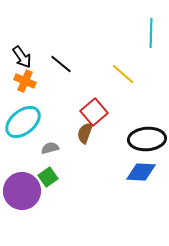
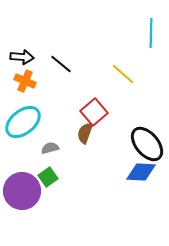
black arrow: rotated 50 degrees counterclockwise
black ellipse: moved 5 px down; rotated 54 degrees clockwise
